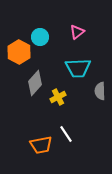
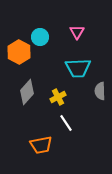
pink triangle: rotated 21 degrees counterclockwise
gray diamond: moved 8 px left, 9 px down
white line: moved 11 px up
